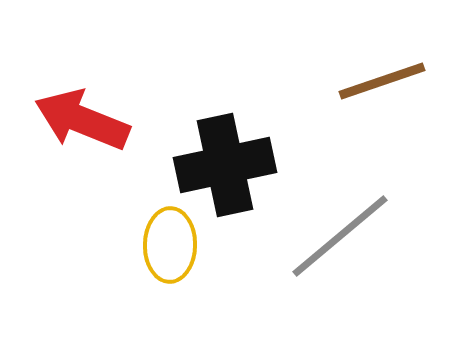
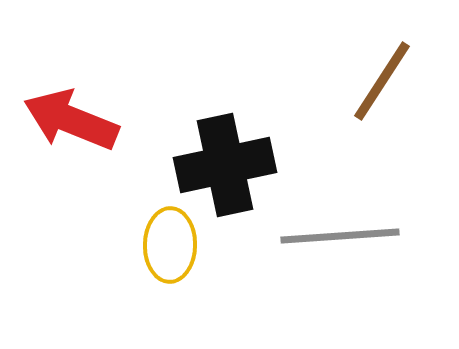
brown line: rotated 38 degrees counterclockwise
red arrow: moved 11 px left
gray line: rotated 36 degrees clockwise
